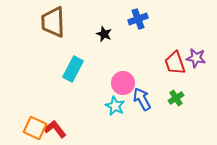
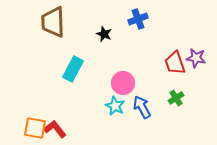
blue arrow: moved 8 px down
orange square: rotated 15 degrees counterclockwise
